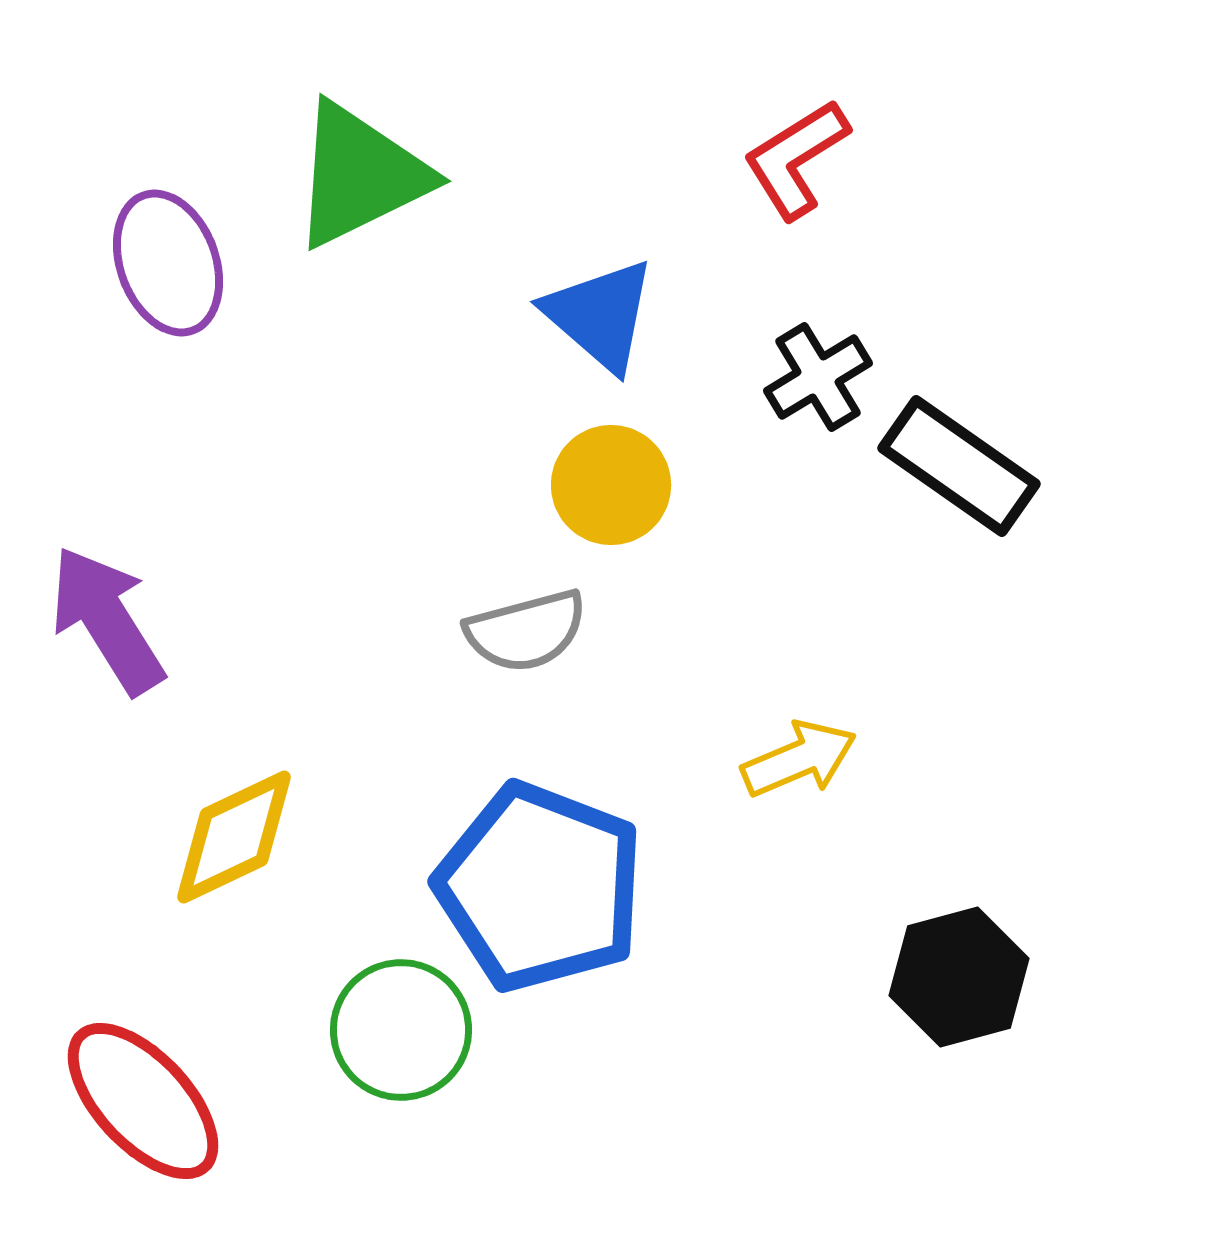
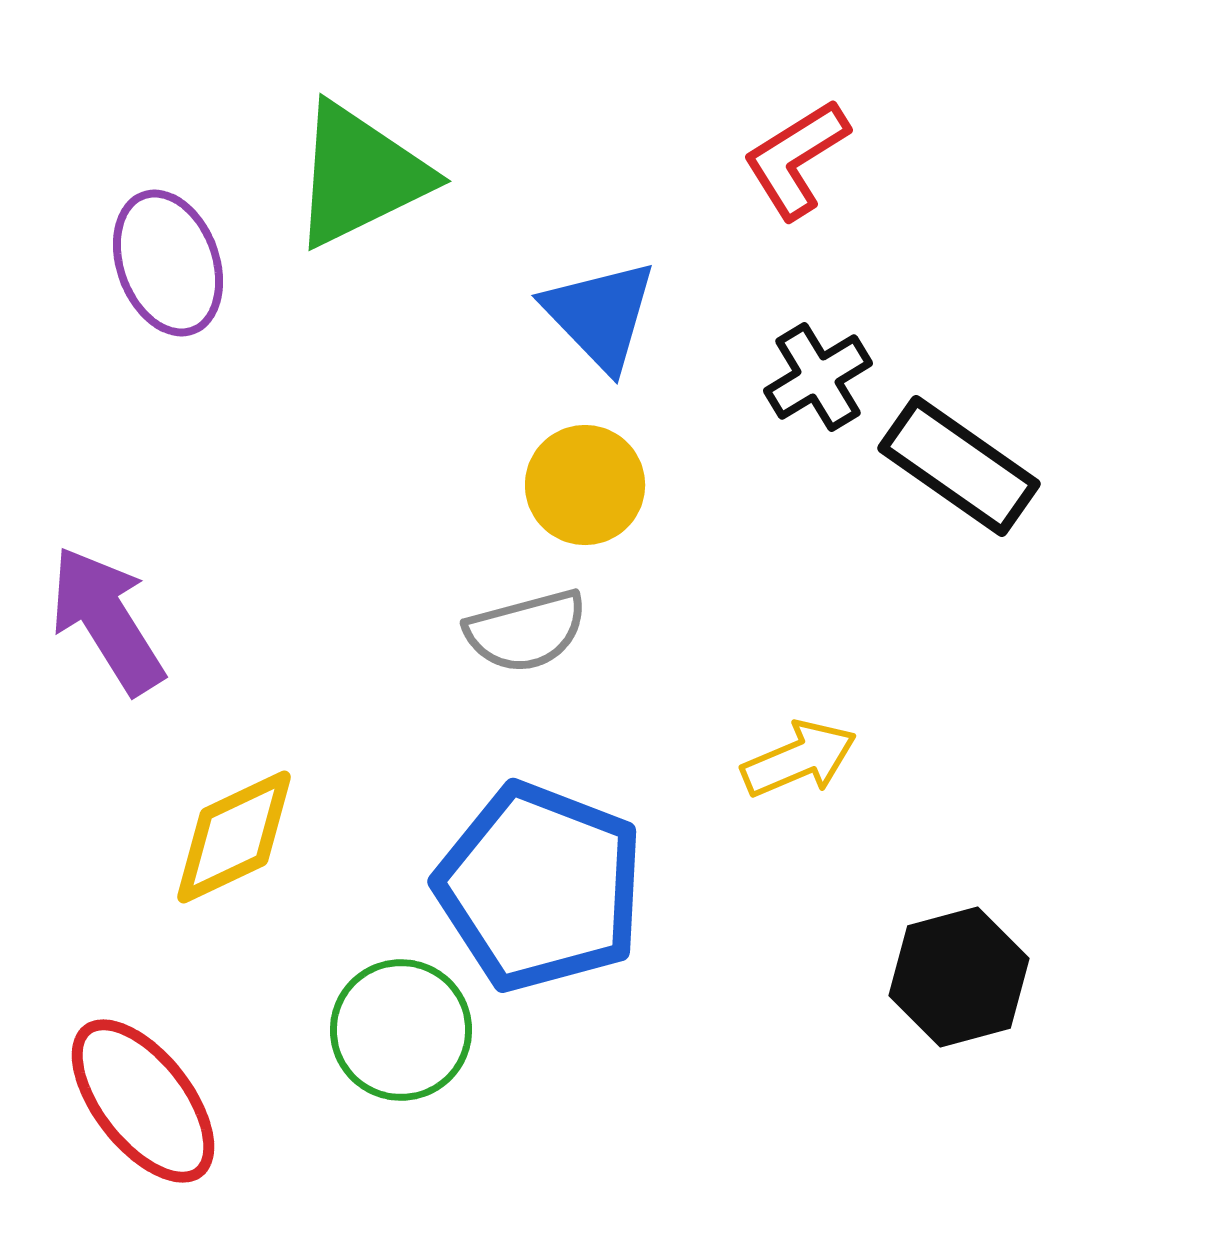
blue triangle: rotated 5 degrees clockwise
yellow circle: moved 26 px left
red ellipse: rotated 5 degrees clockwise
